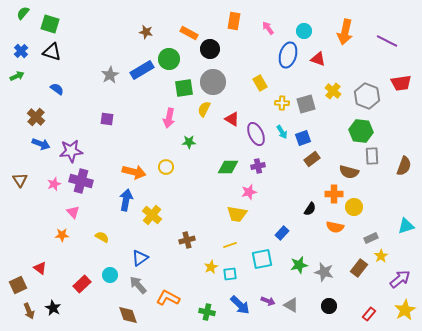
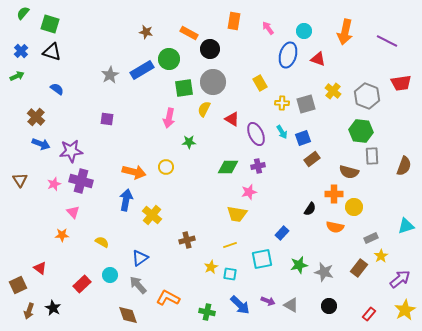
yellow semicircle at (102, 237): moved 5 px down
cyan square at (230, 274): rotated 16 degrees clockwise
brown arrow at (29, 311): rotated 42 degrees clockwise
